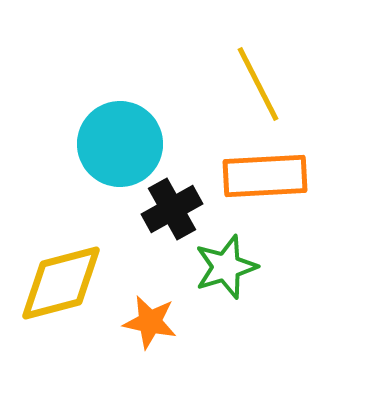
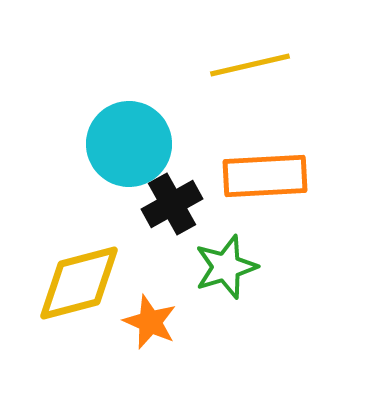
yellow line: moved 8 px left, 19 px up; rotated 76 degrees counterclockwise
cyan circle: moved 9 px right
black cross: moved 5 px up
yellow diamond: moved 18 px right
orange star: rotated 12 degrees clockwise
